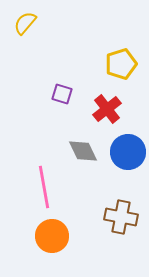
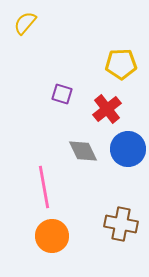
yellow pentagon: rotated 16 degrees clockwise
blue circle: moved 3 px up
brown cross: moved 7 px down
